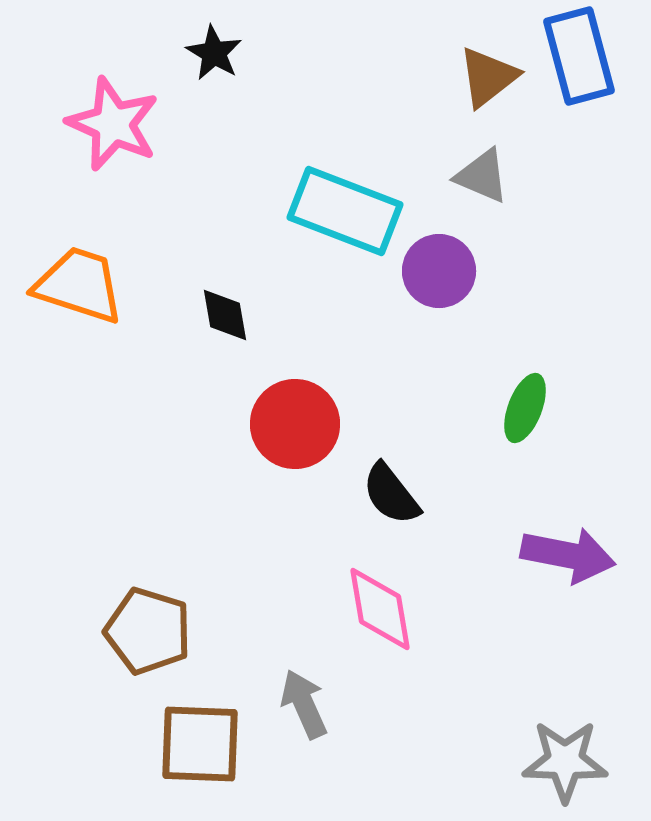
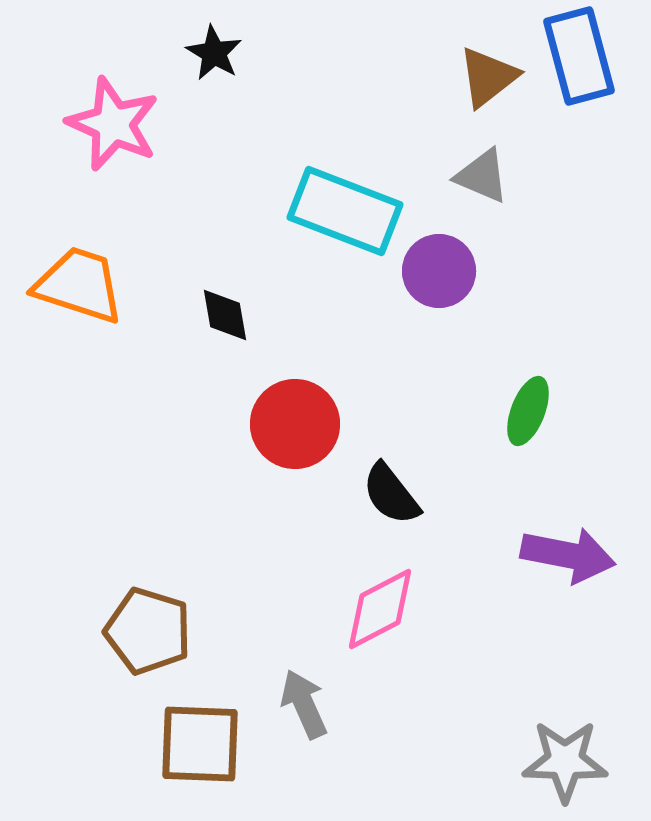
green ellipse: moved 3 px right, 3 px down
pink diamond: rotated 72 degrees clockwise
